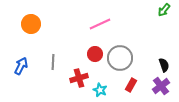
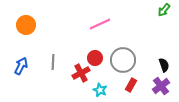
orange circle: moved 5 px left, 1 px down
red circle: moved 4 px down
gray circle: moved 3 px right, 2 px down
red cross: moved 2 px right, 5 px up; rotated 12 degrees counterclockwise
